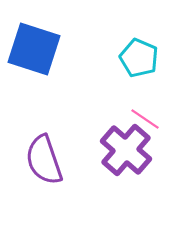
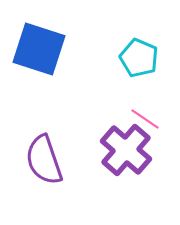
blue square: moved 5 px right
